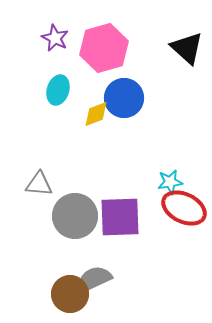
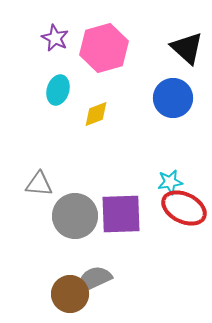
blue circle: moved 49 px right
purple square: moved 1 px right, 3 px up
